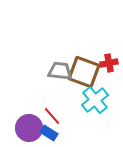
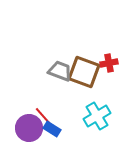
gray trapezoid: rotated 15 degrees clockwise
cyan cross: moved 2 px right, 16 px down; rotated 8 degrees clockwise
red line: moved 9 px left
blue rectangle: moved 3 px right, 4 px up
